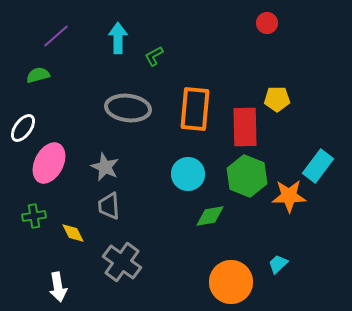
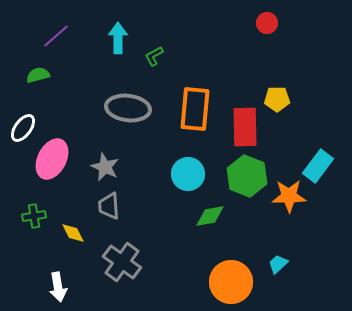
pink ellipse: moved 3 px right, 4 px up
